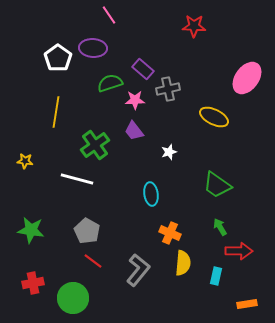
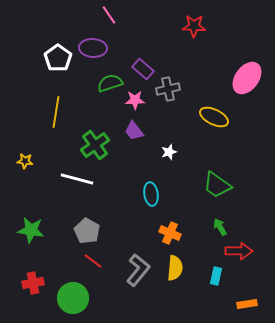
yellow semicircle: moved 8 px left, 5 px down
